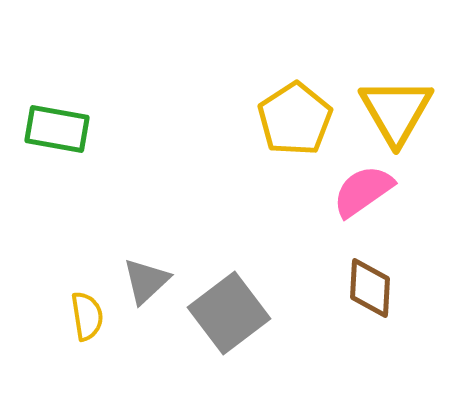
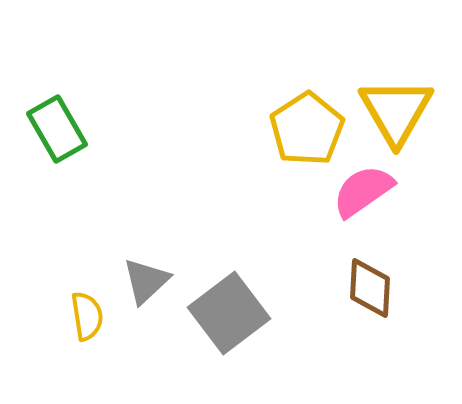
yellow pentagon: moved 12 px right, 10 px down
green rectangle: rotated 50 degrees clockwise
